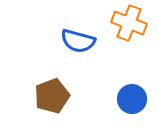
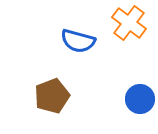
orange cross: rotated 16 degrees clockwise
blue circle: moved 8 px right
